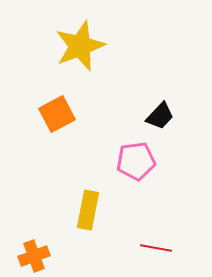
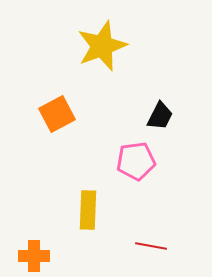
yellow star: moved 22 px right
black trapezoid: rotated 16 degrees counterclockwise
yellow rectangle: rotated 9 degrees counterclockwise
red line: moved 5 px left, 2 px up
orange cross: rotated 20 degrees clockwise
